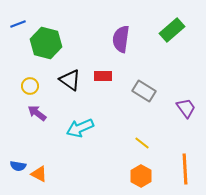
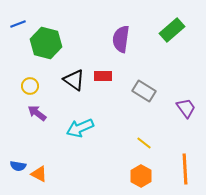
black triangle: moved 4 px right
yellow line: moved 2 px right
